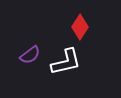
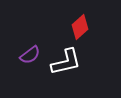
red diamond: rotated 15 degrees clockwise
